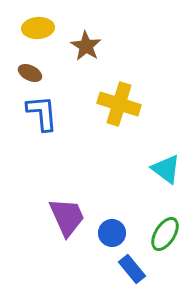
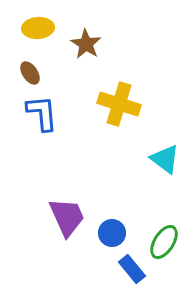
brown star: moved 2 px up
brown ellipse: rotated 30 degrees clockwise
cyan triangle: moved 1 px left, 10 px up
green ellipse: moved 1 px left, 8 px down
